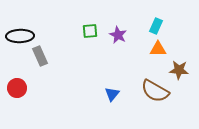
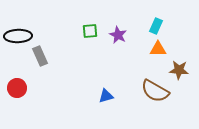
black ellipse: moved 2 px left
blue triangle: moved 6 px left, 2 px down; rotated 35 degrees clockwise
